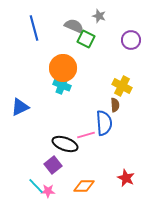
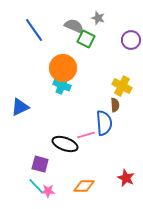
gray star: moved 1 px left, 2 px down
blue line: moved 2 px down; rotated 20 degrees counterclockwise
purple square: moved 13 px left, 1 px up; rotated 36 degrees counterclockwise
